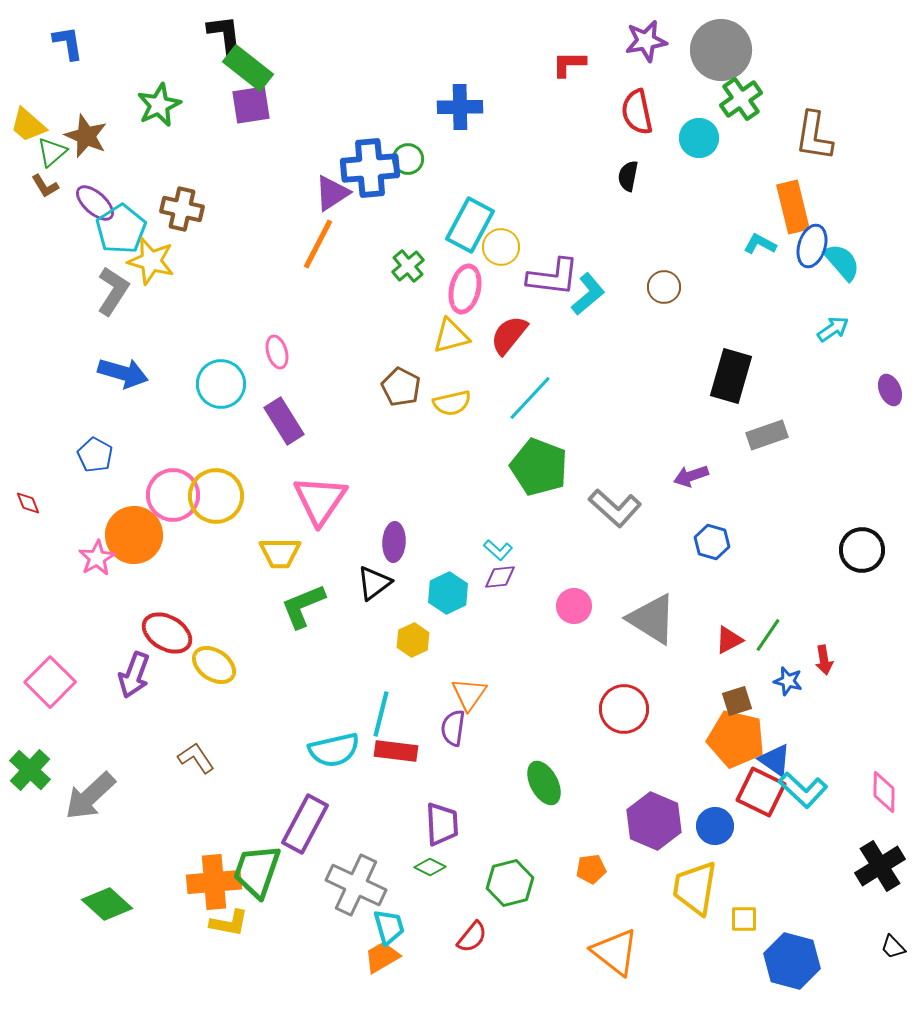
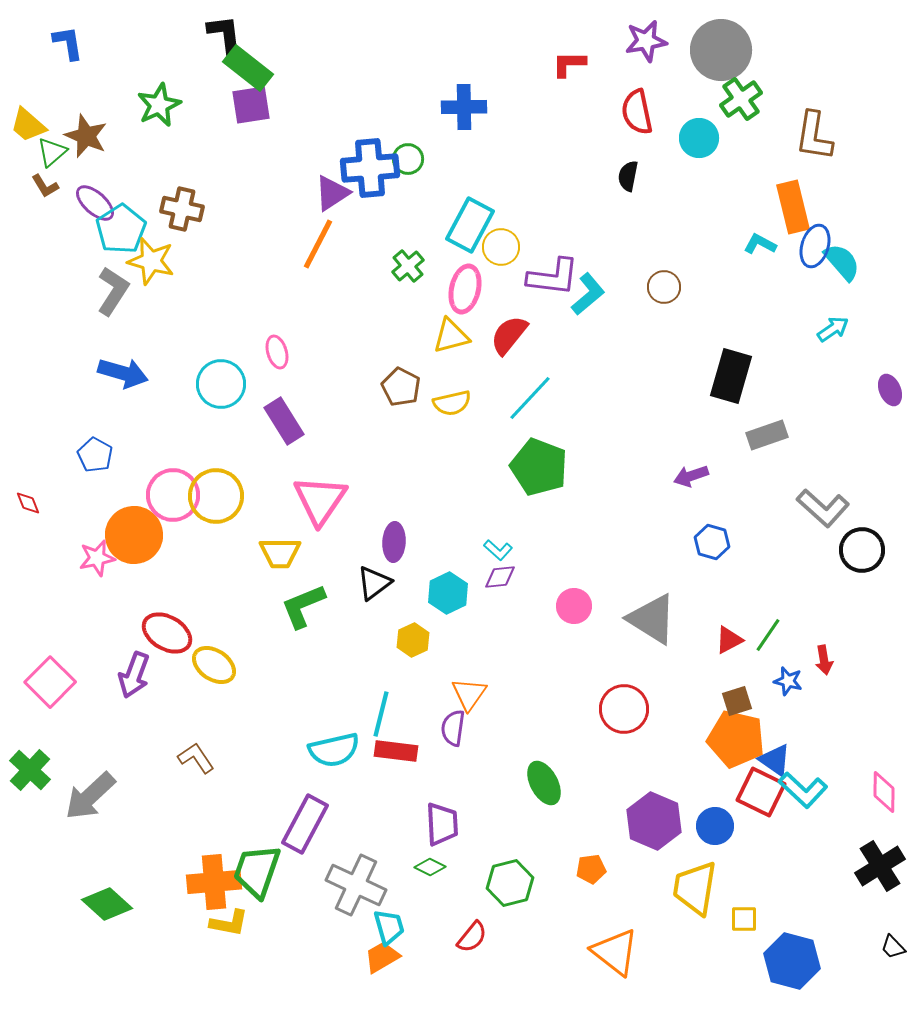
blue cross at (460, 107): moved 4 px right
blue ellipse at (812, 246): moved 3 px right
gray L-shape at (615, 508): moved 208 px right
pink star at (97, 558): rotated 18 degrees clockwise
